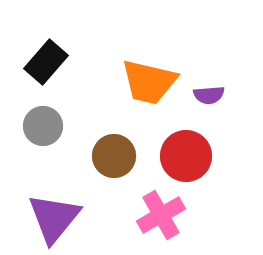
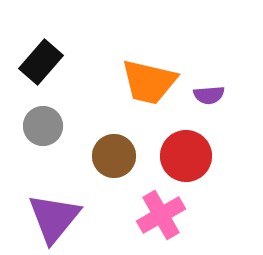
black rectangle: moved 5 px left
